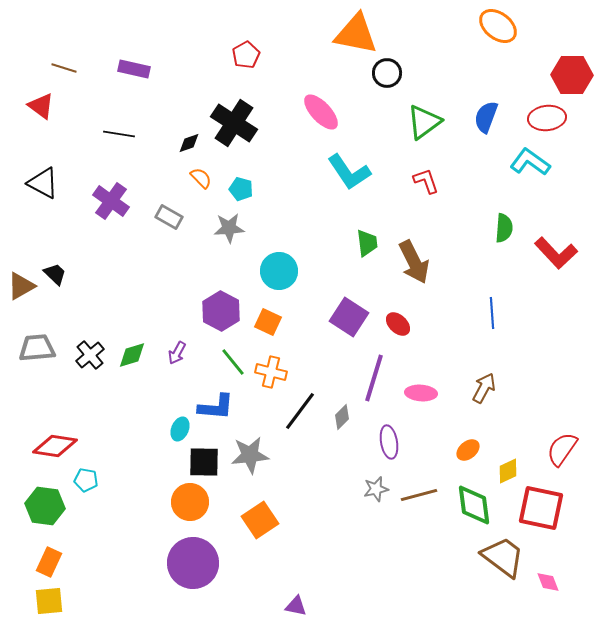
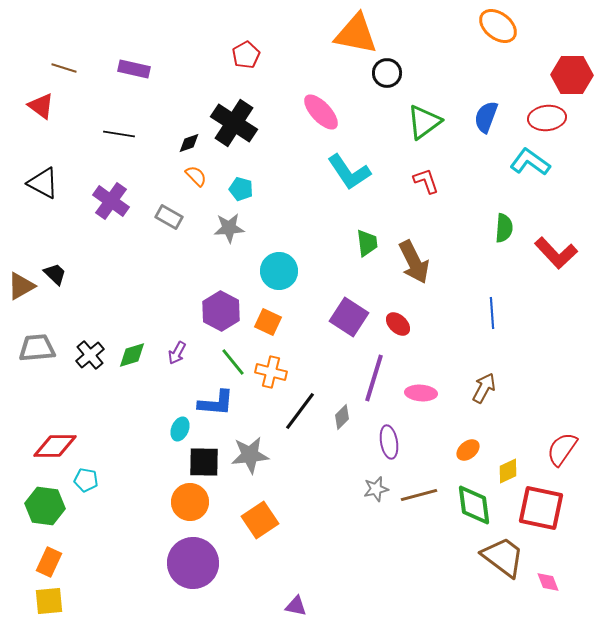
orange semicircle at (201, 178): moved 5 px left, 2 px up
blue L-shape at (216, 407): moved 4 px up
red diamond at (55, 446): rotated 9 degrees counterclockwise
